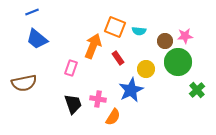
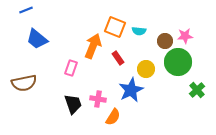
blue line: moved 6 px left, 2 px up
